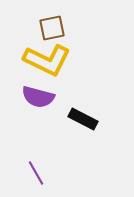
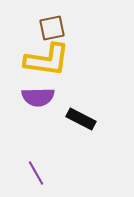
yellow L-shape: rotated 18 degrees counterclockwise
purple semicircle: rotated 16 degrees counterclockwise
black rectangle: moved 2 px left
